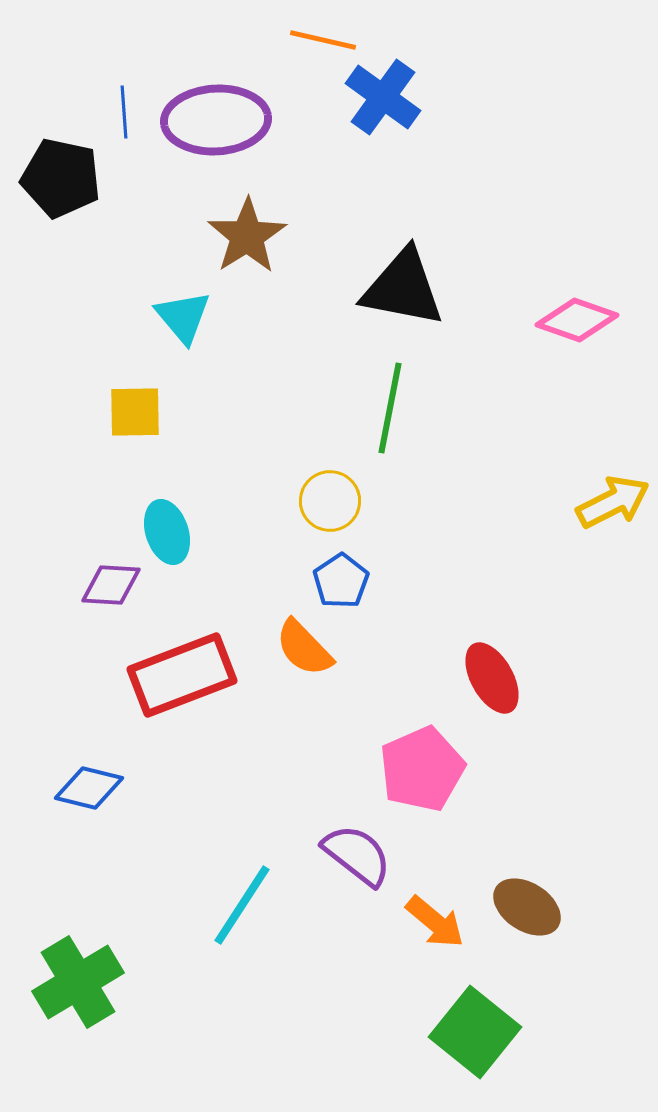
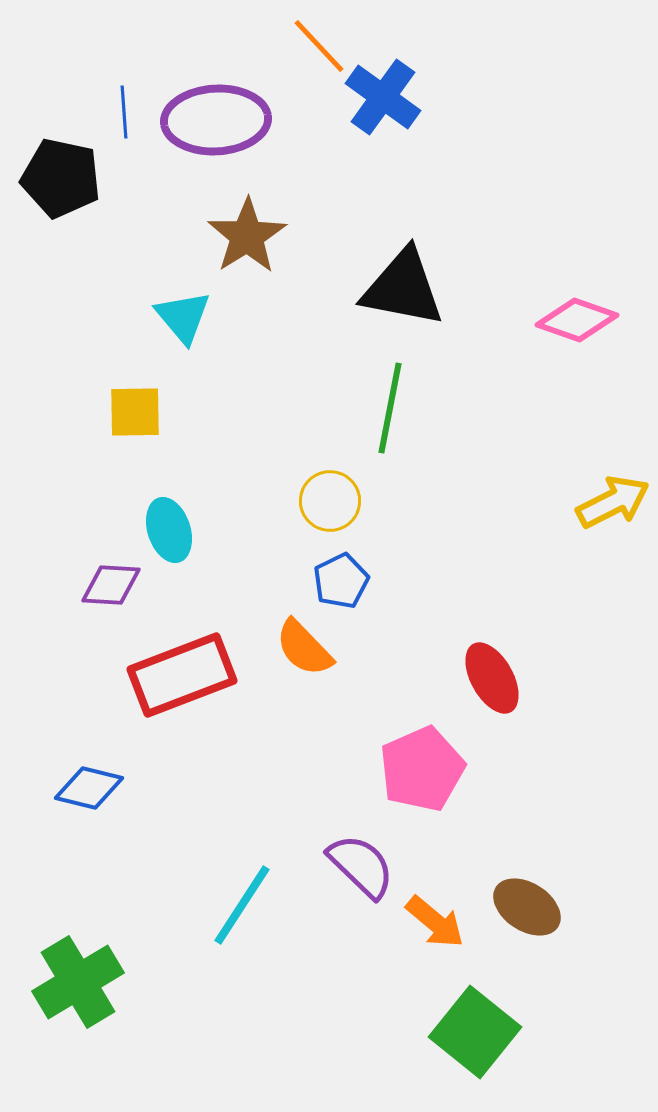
orange line: moved 4 px left, 6 px down; rotated 34 degrees clockwise
cyan ellipse: moved 2 px right, 2 px up
blue pentagon: rotated 8 degrees clockwise
purple semicircle: moved 4 px right, 11 px down; rotated 6 degrees clockwise
